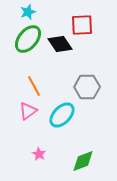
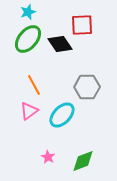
orange line: moved 1 px up
pink triangle: moved 1 px right
pink star: moved 9 px right, 3 px down
